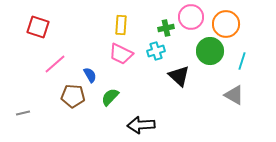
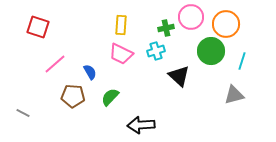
green circle: moved 1 px right
blue semicircle: moved 3 px up
gray triangle: rotated 45 degrees counterclockwise
gray line: rotated 40 degrees clockwise
